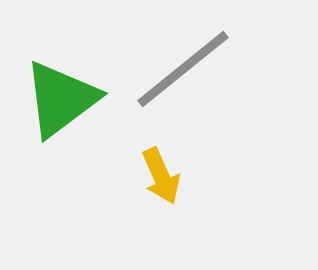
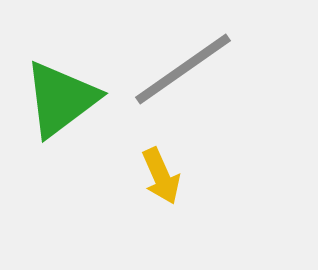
gray line: rotated 4 degrees clockwise
